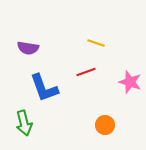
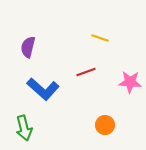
yellow line: moved 4 px right, 5 px up
purple semicircle: moved 1 px up; rotated 95 degrees clockwise
pink star: rotated 15 degrees counterclockwise
blue L-shape: moved 1 px left, 1 px down; rotated 28 degrees counterclockwise
green arrow: moved 5 px down
